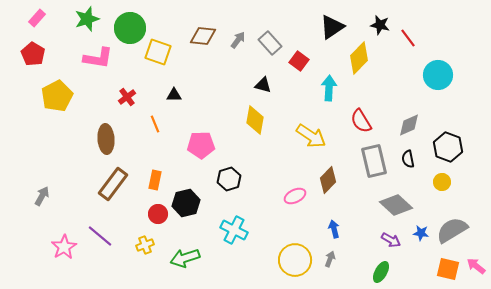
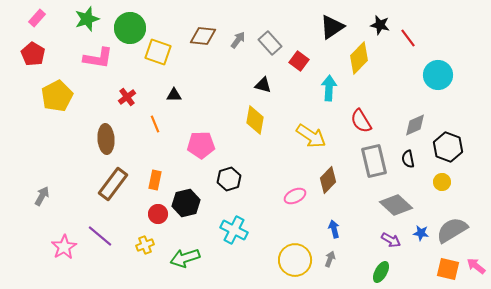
gray diamond at (409, 125): moved 6 px right
